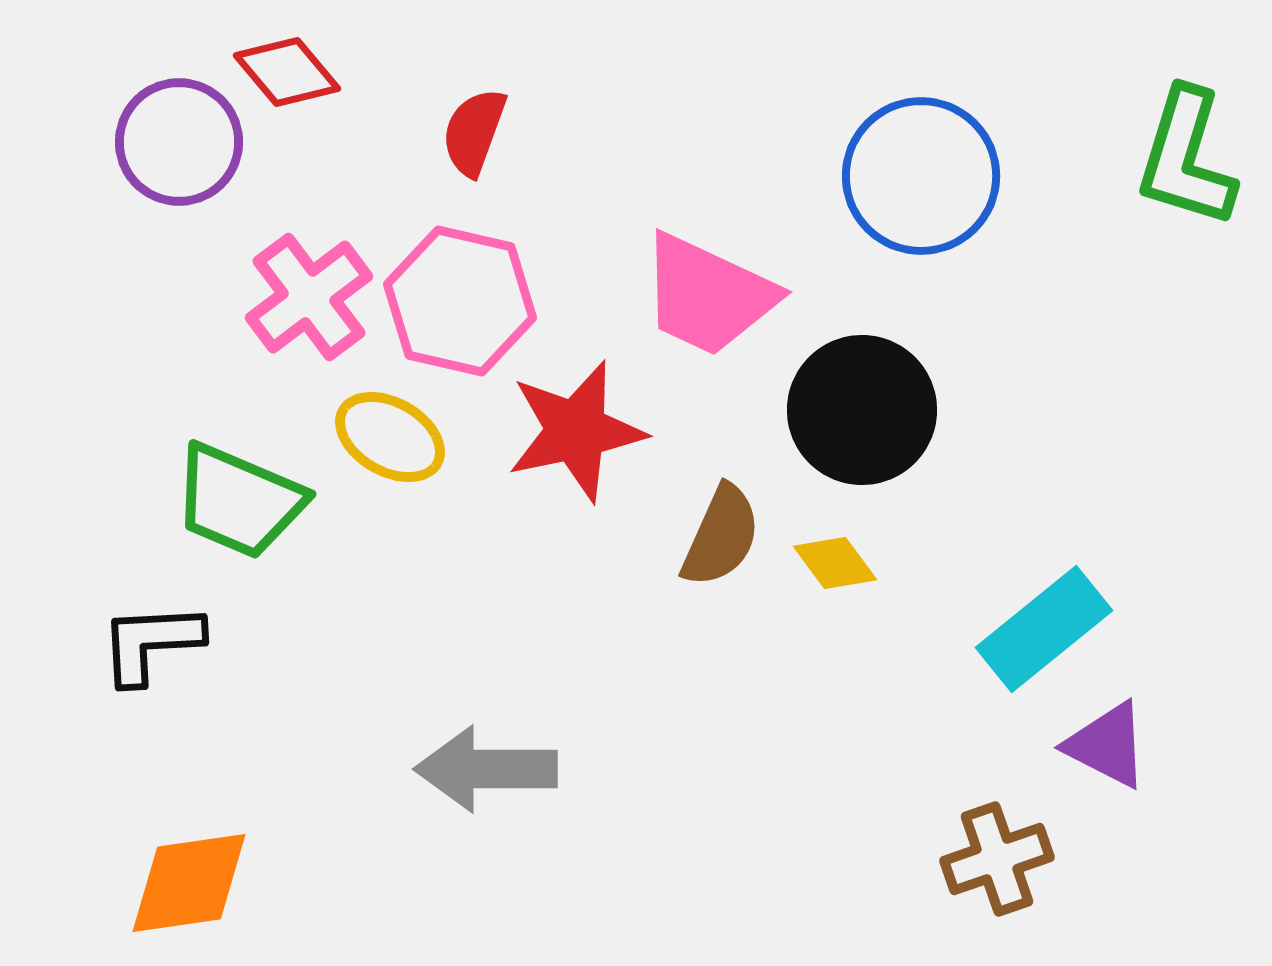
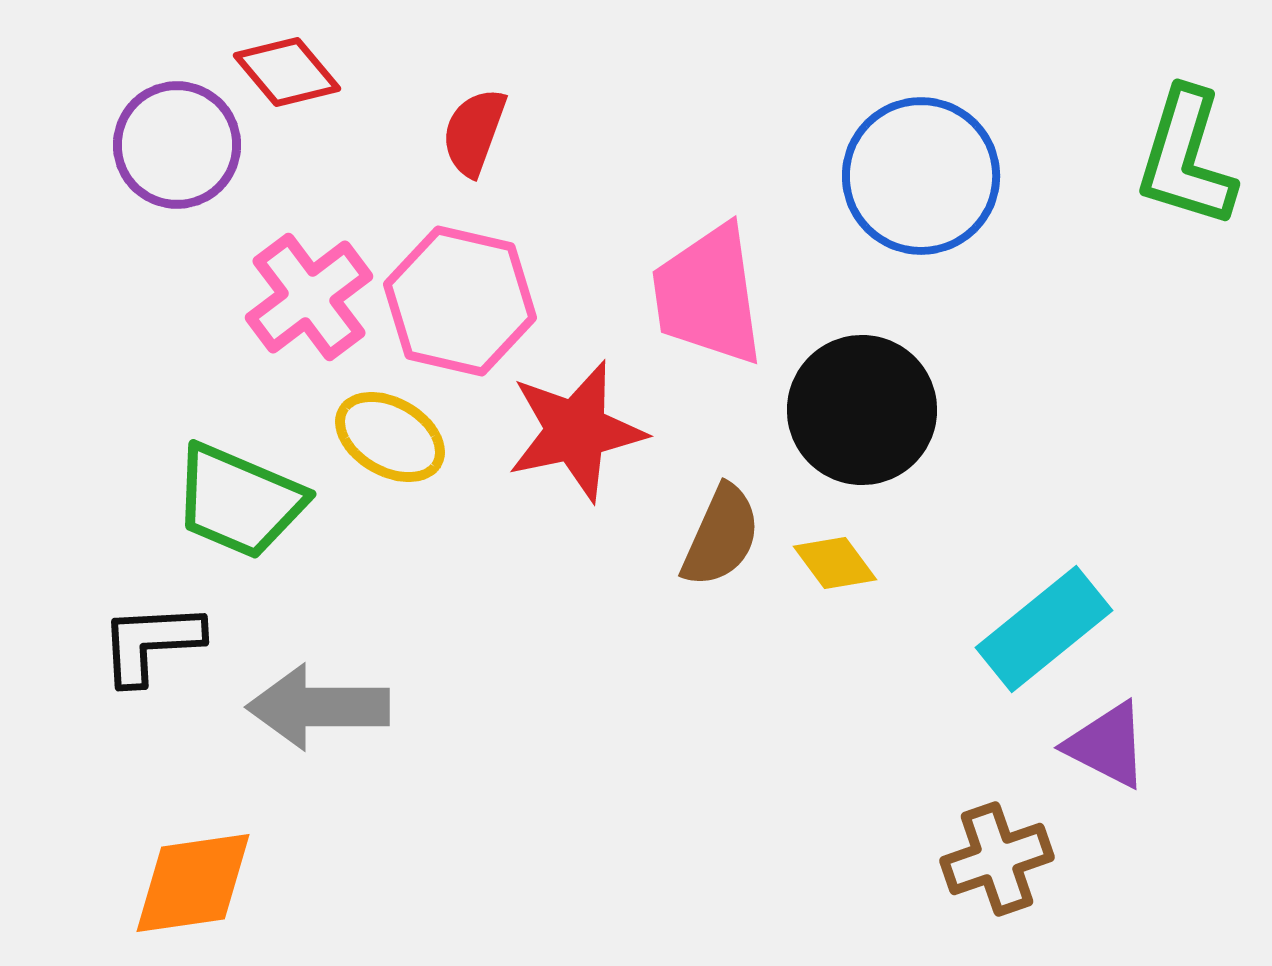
purple circle: moved 2 px left, 3 px down
pink trapezoid: rotated 57 degrees clockwise
gray arrow: moved 168 px left, 62 px up
orange diamond: moved 4 px right
